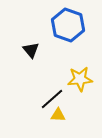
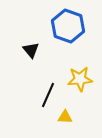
blue hexagon: moved 1 px down
black line: moved 4 px left, 4 px up; rotated 25 degrees counterclockwise
yellow triangle: moved 7 px right, 2 px down
